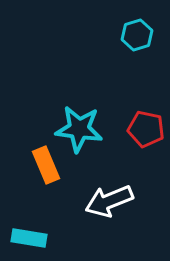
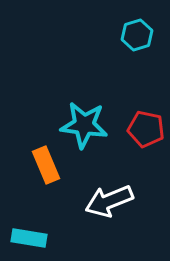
cyan star: moved 5 px right, 4 px up
